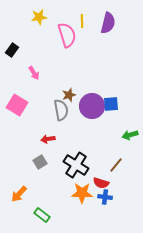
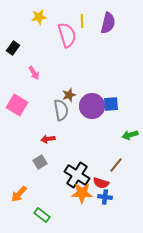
black rectangle: moved 1 px right, 2 px up
black cross: moved 1 px right, 10 px down
